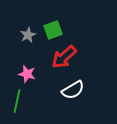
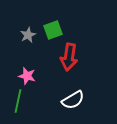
red arrow: moved 5 px right; rotated 40 degrees counterclockwise
pink star: moved 2 px down
white semicircle: moved 10 px down
green line: moved 1 px right
